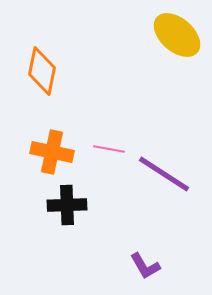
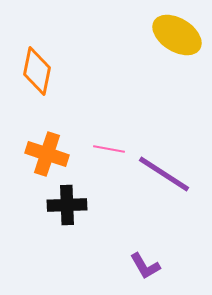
yellow ellipse: rotated 9 degrees counterclockwise
orange diamond: moved 5 px left
orange cross: moved 5 px left, 2 px down; rotated 6 degrees clockwise
